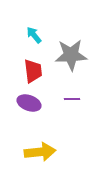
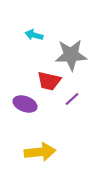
cyan arrow: rotated 36 degrees counterclockwise
red trapezoid: moved 16 px right, 10 px down; rotated 110 degrees clockwise
purple line: rotated 42 degrees counterclockwise
purple ellipse: moved 4 px left, 1 px down
